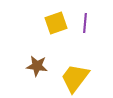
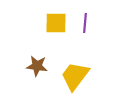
yellow square: rotated 20 degrees clockwise
yellow trapezoid: moved 2 px up
